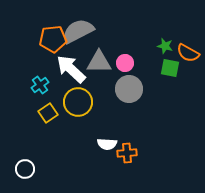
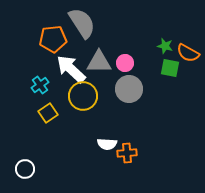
gray semicircle: moved 4 px right, 8 px up; rotated 84 degrees clockwise
yellow circle: moved 5 px right, 6 px up
